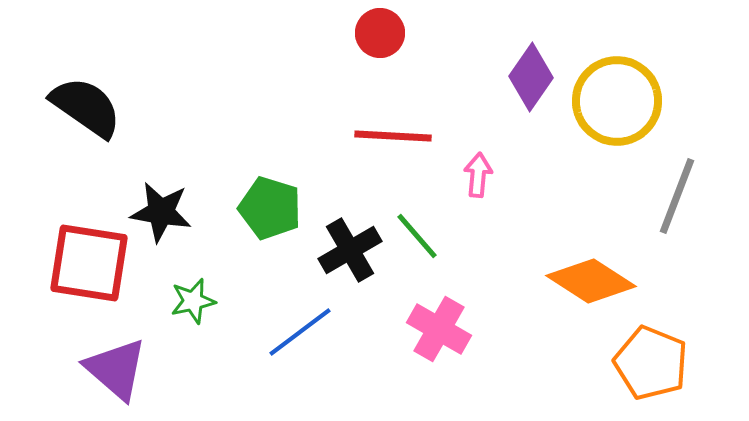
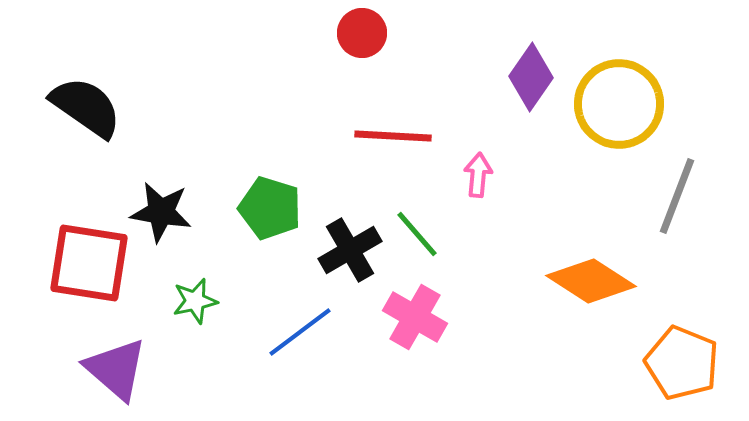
red circle: moved 18 px left
yellow circle: moved 2 px right, 3 px down
green line: moved 2 px up
green star: moved 2 px right
pink cross: moved 24 px left, 12 px up
orange pentagon: moved 31 px right
